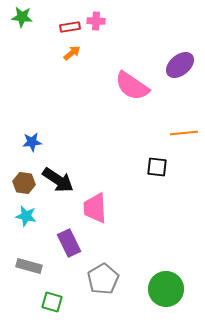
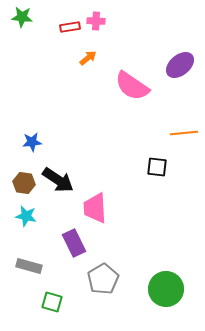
orange arrow: moved 16 px right, 5 px down
purple rectangle: moved 5 px right
